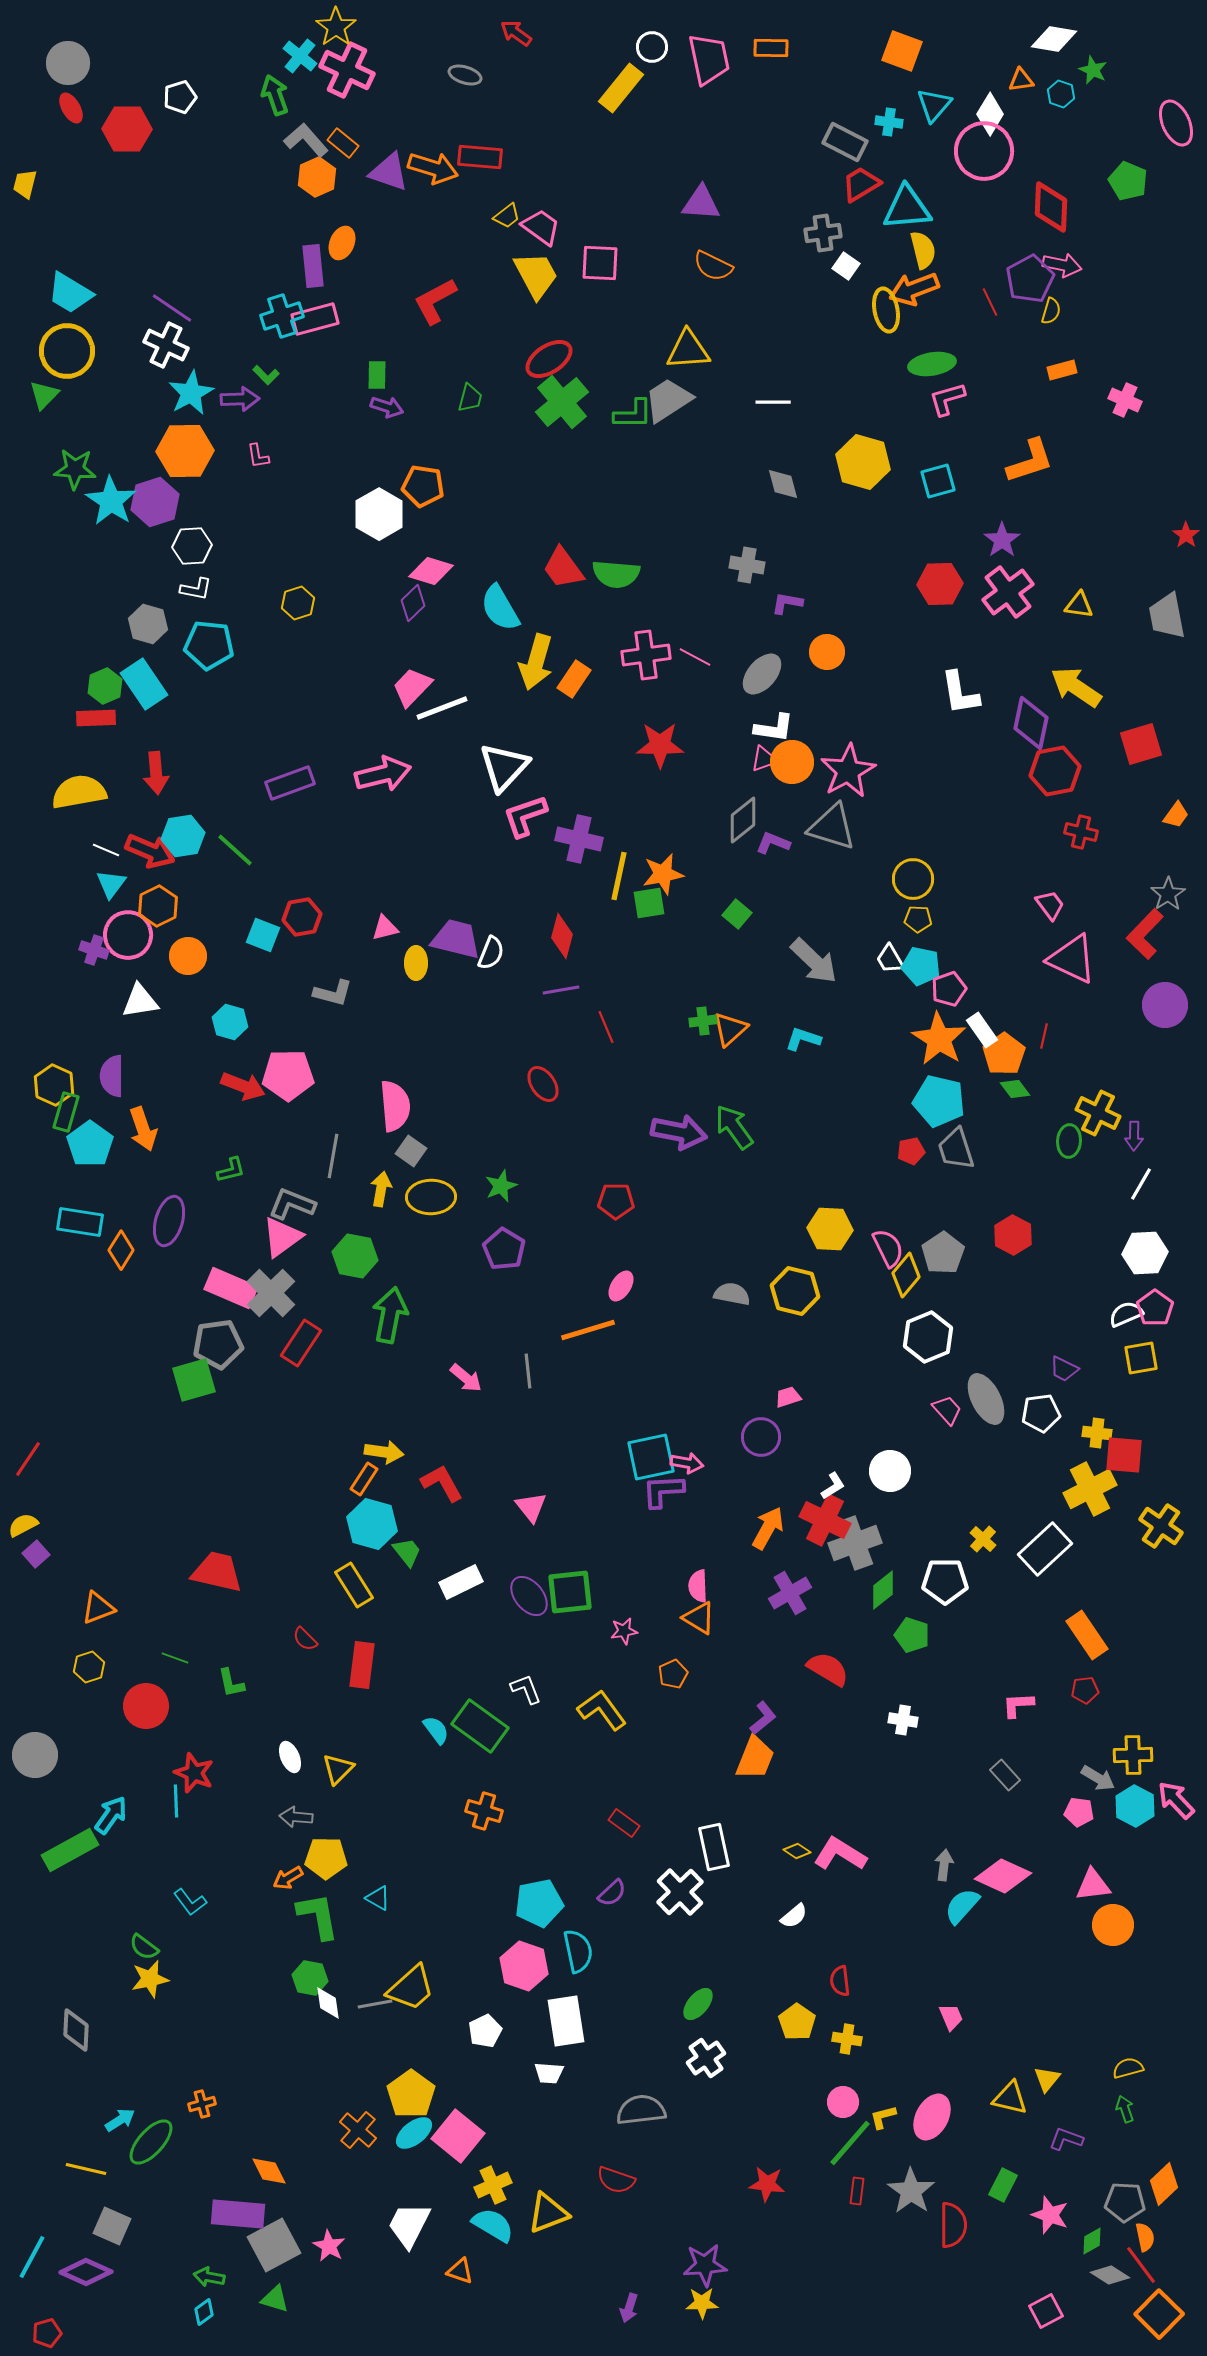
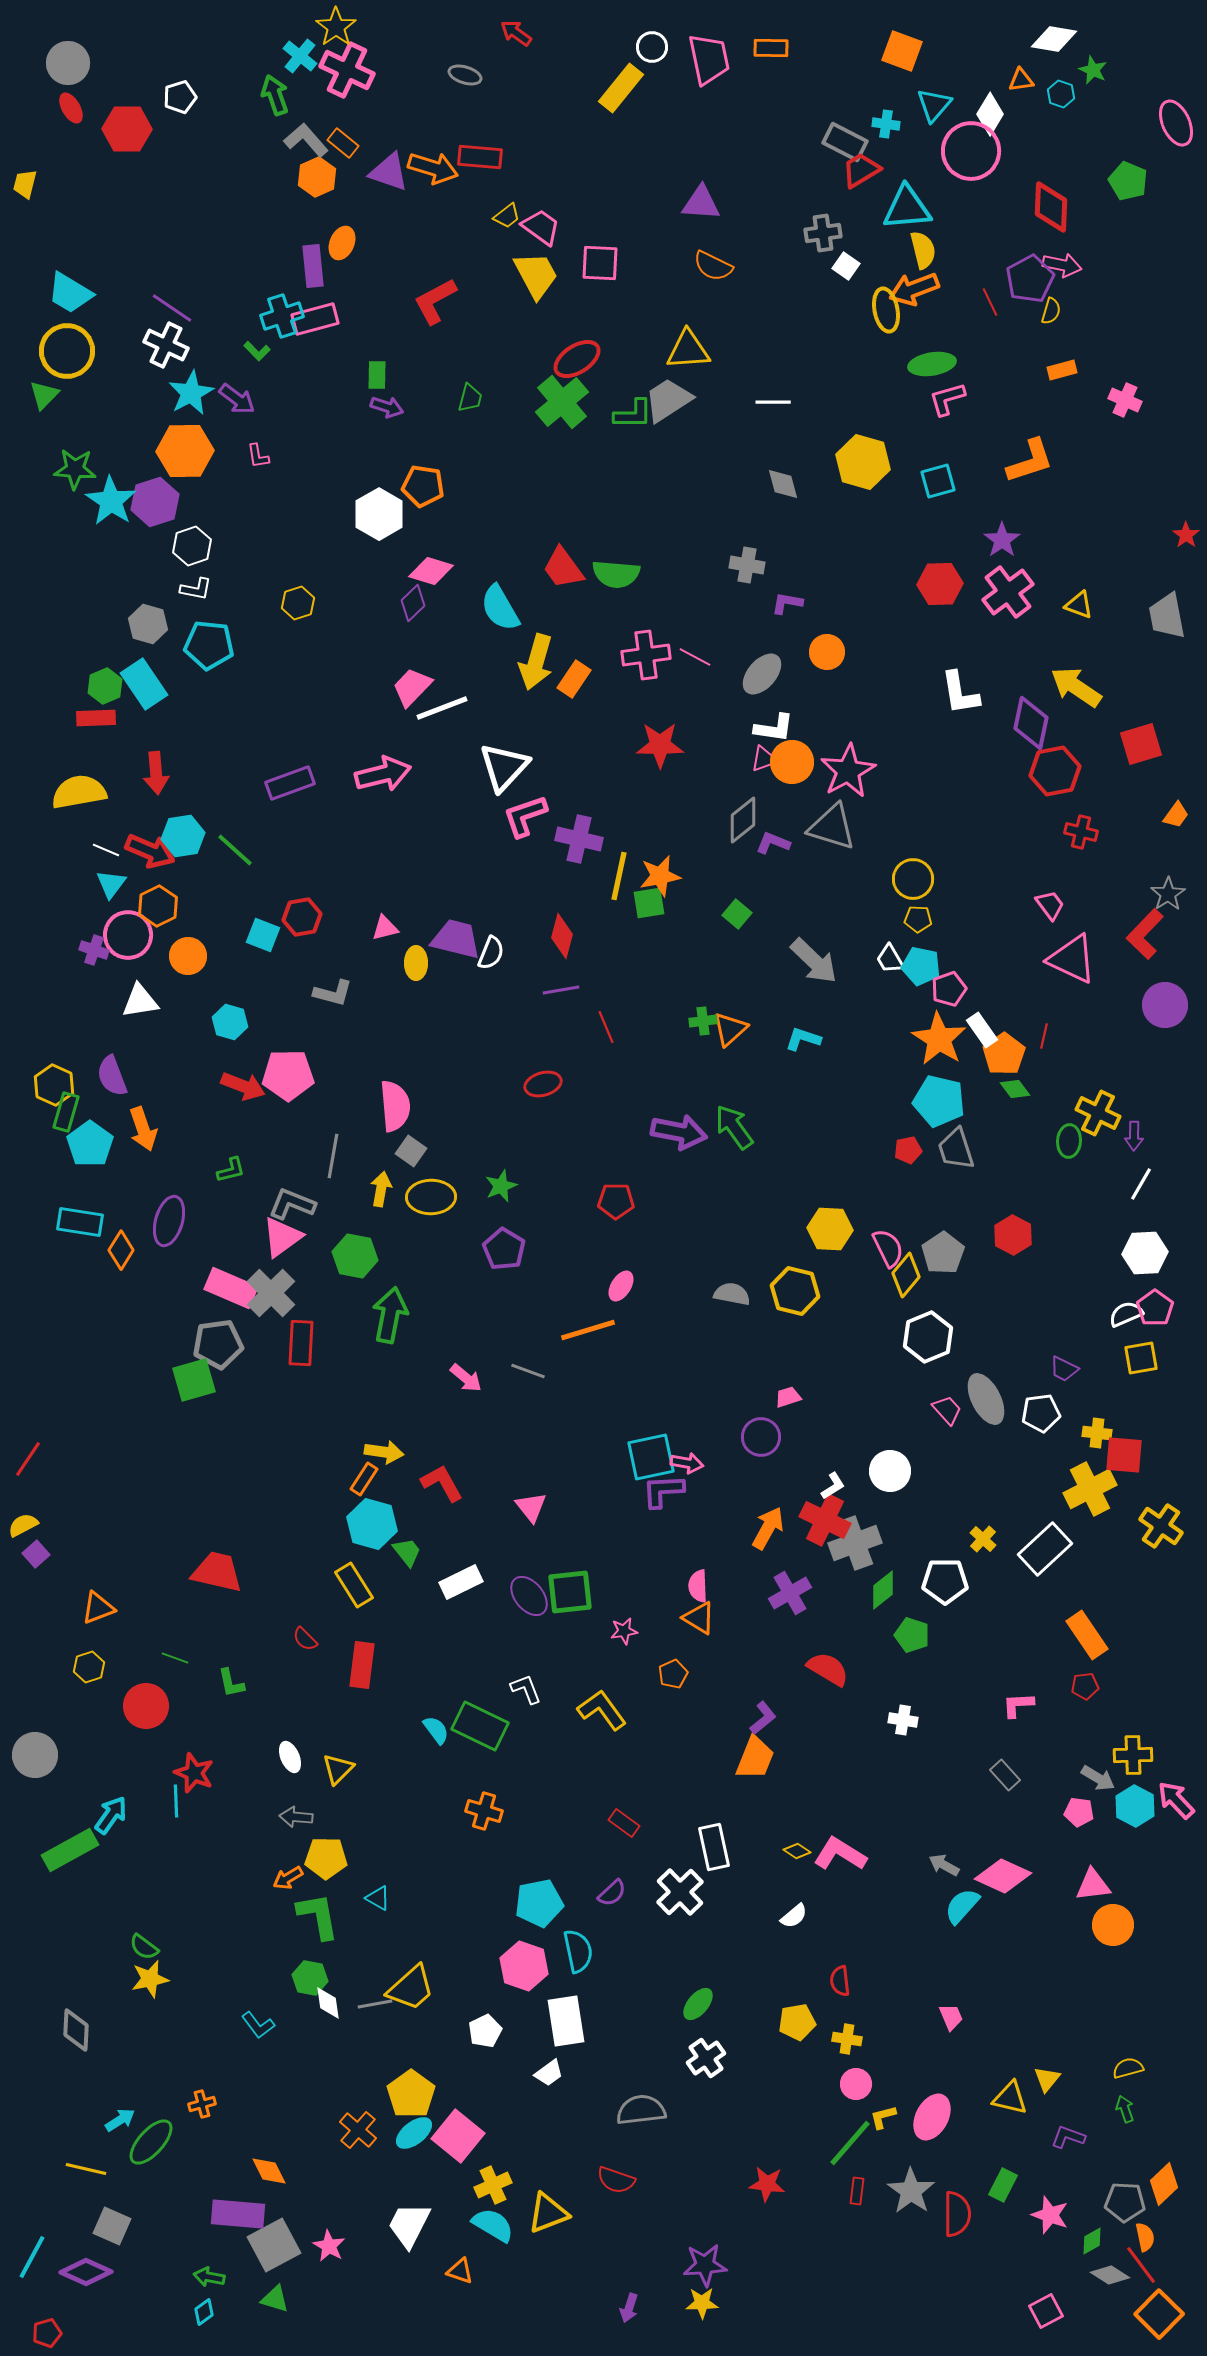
cyan cross at (889, 122): moved 3 px left, 2 px down
pink circle at (984, 151): moved 13 px left
red trapezoid at (861, 184): moved 14 px up
red ellipse at (549, 359): moved 28 px right
green L-shape at (266, 375): moved 9 px left, 24 px up
purple arrow at (240, 399): moved 3 px left; rotated 39 degrees clockwise
white hexagon at (192, 546): rotated 15 degrees counterclockwise
yellow triangle at (1079, 605): rotated 12 degrees clockwise
orange star at (663, 874): moved 3 px left, 2 px down
purple semicircle at (112, 1076): rotated 21 degrees counterclockwise
red ellipse at (543, 1084): rotated 72 degrees counterclockwise
red pentagon at (911, 1151): moved 3 px left, 1 px up
red rectangle at (301, 1343): rotated 30 degrees counterclockwise
gray line at (528, 1371): rotated 64 degrees counterclockwise
red pentagon at (1085, 1690): moved 4 px up
green rectangle at (480, 1726): rotated 10 degrees counterclockwise
gray arrow at (944, 1865): rotated 68 degrees counterclockwise
cyan L-shape at (190, 1902): moved 68 px right, 123 px down
yellow pentagon at (797, 2022): rotated 27 degrees clockwise
white trapezoid at (549, 2073): rotated 40 degrees counterclockwise
pink circle at (843, 2102): moved 13 px right, 18 px up
purple L-shape at (1066, 2139): moved 2 px right, 2 px up
red semicircle at (953, 2225): moved 4 px right, 11 px up
